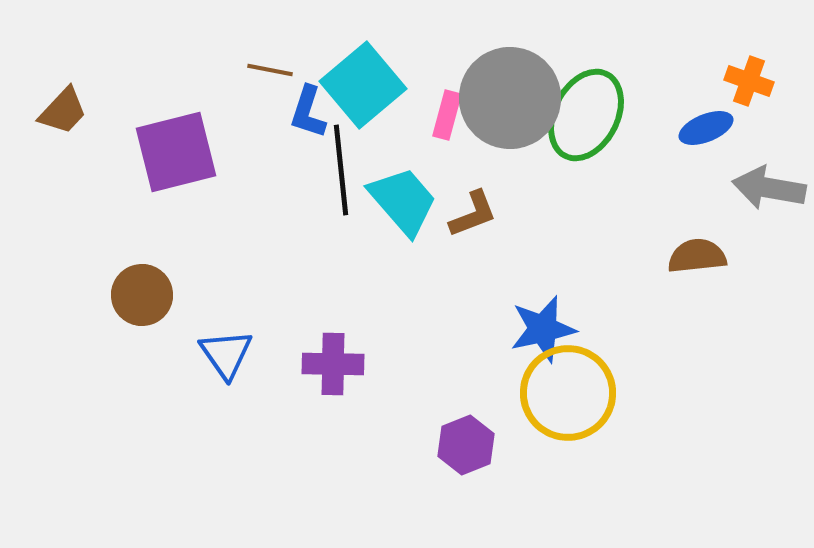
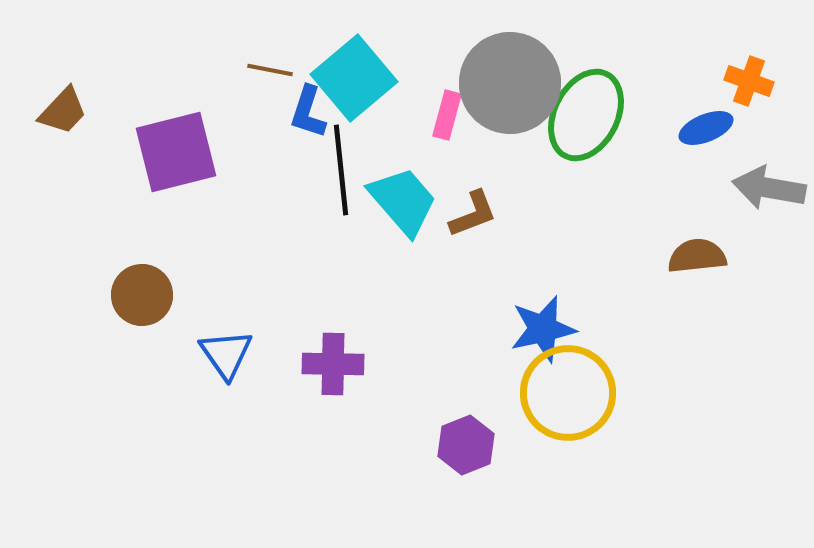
cyan square: moved 9 px left, 7 px up
gray circle: moved 15 px up
